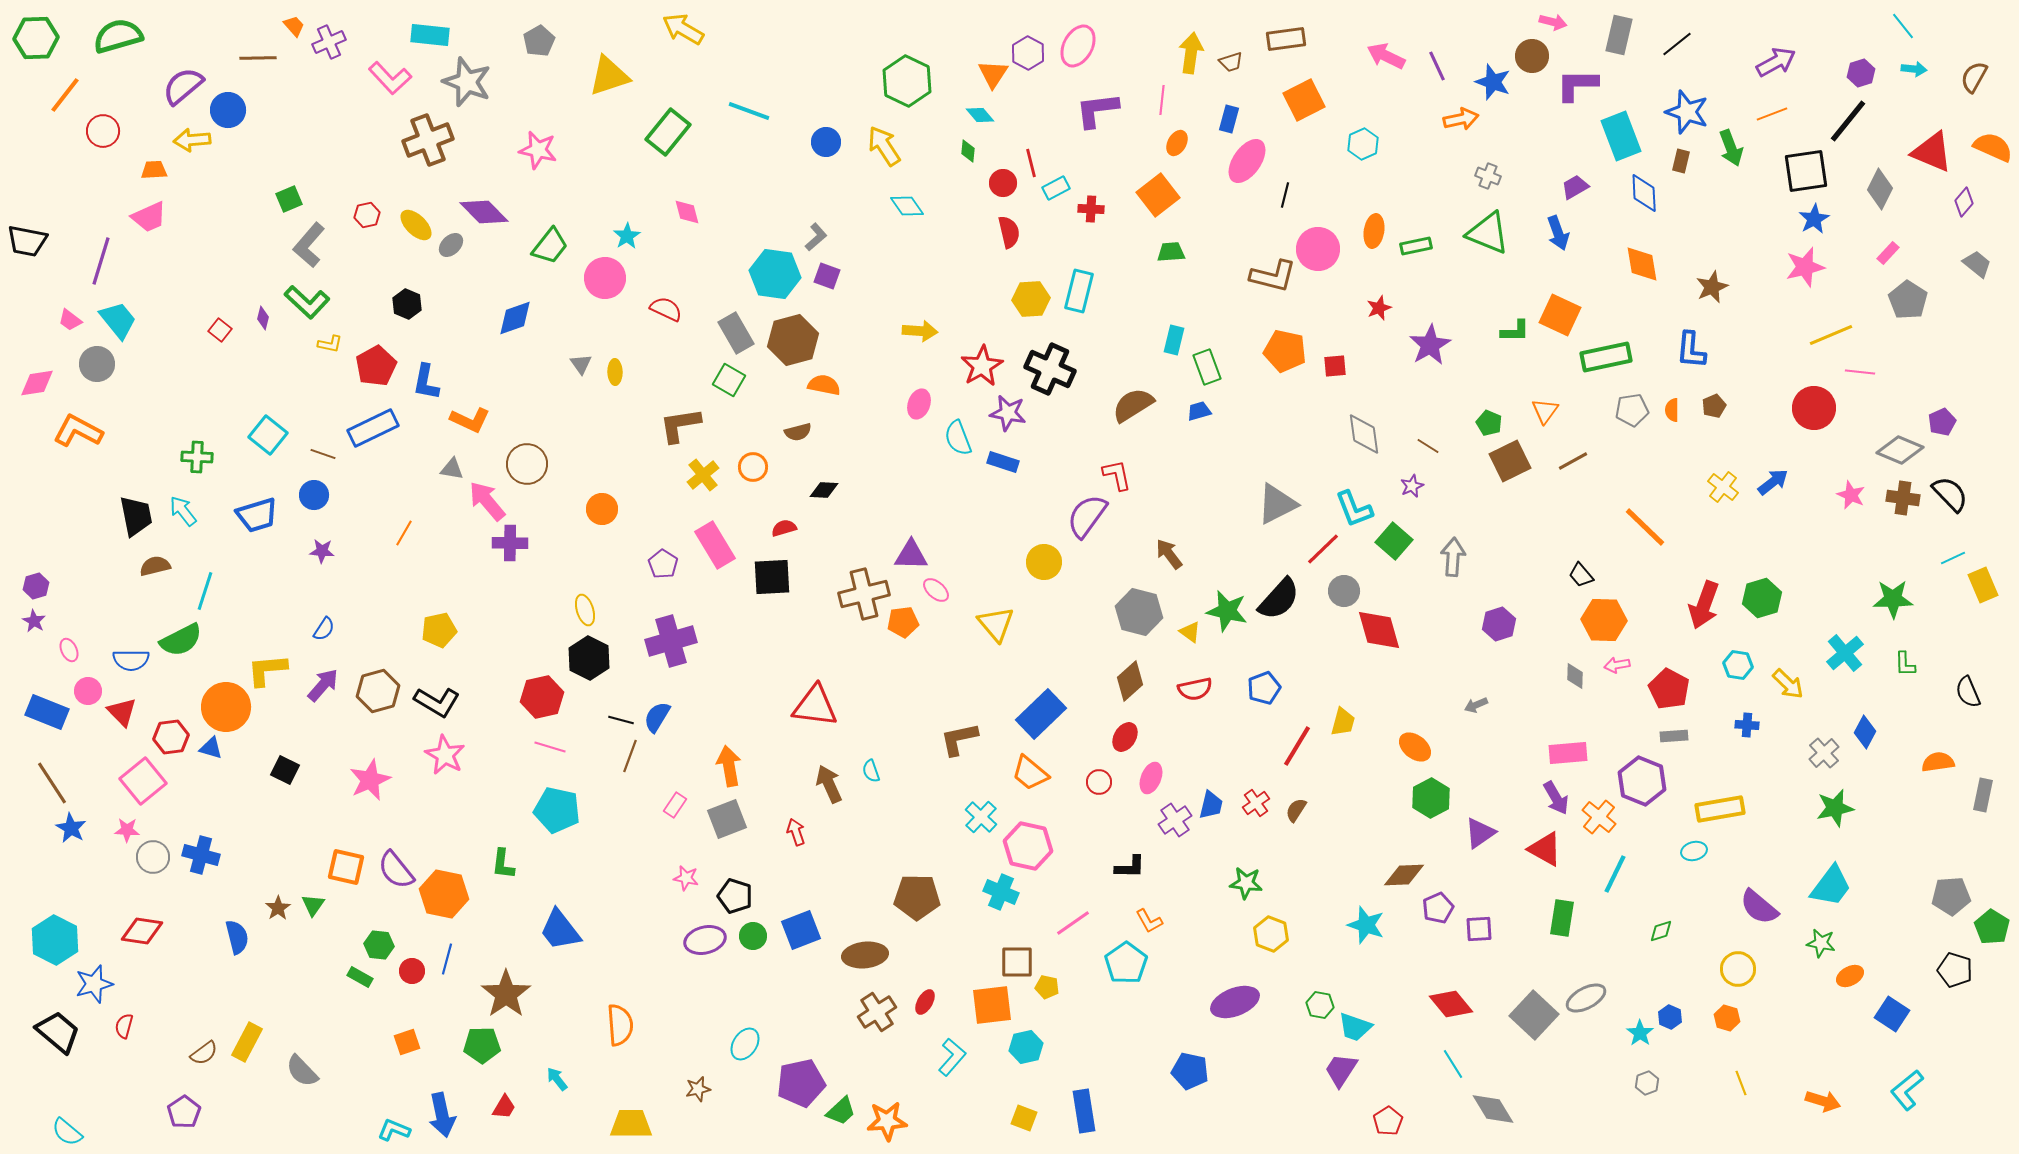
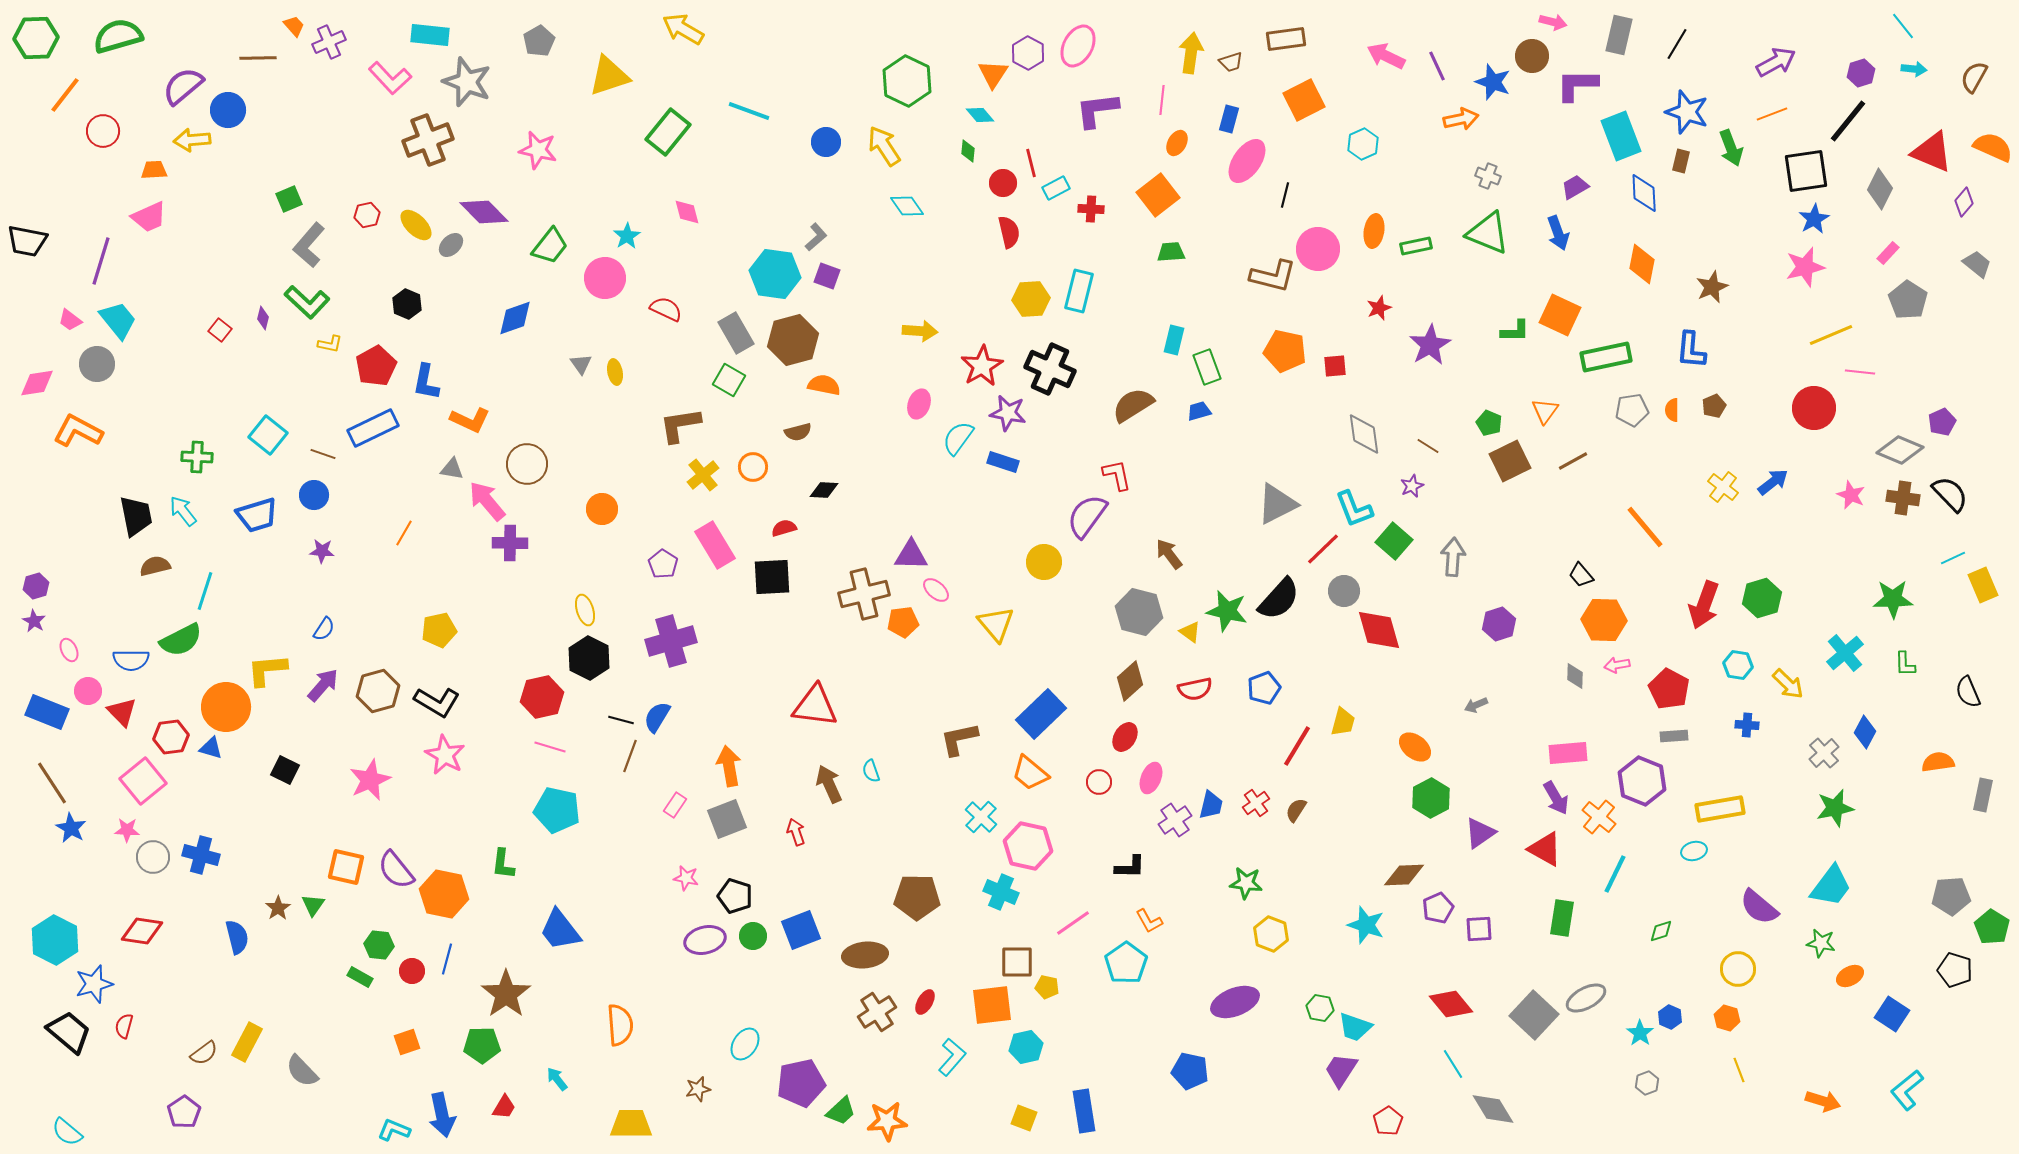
black line at (1677, 44): rotated 20 degrees counterclockwise
orange diamond at (1642, 264): rotated 21 degrees clockwise
yellow ellipse at (615, 372): rotated 10 degrees counterclockwise
cyan semicircle at (958, 438): rotated 57 degrees clockwise
orange line at (1645, 527): rotated 6 degrees clockwise
green hexagon at (1320, 1005): moved 3 px down
black trapezoid at (58, 1032): moved 11 px right
yellow line at (1741, 1083): moved 2 px left, 13 px up
